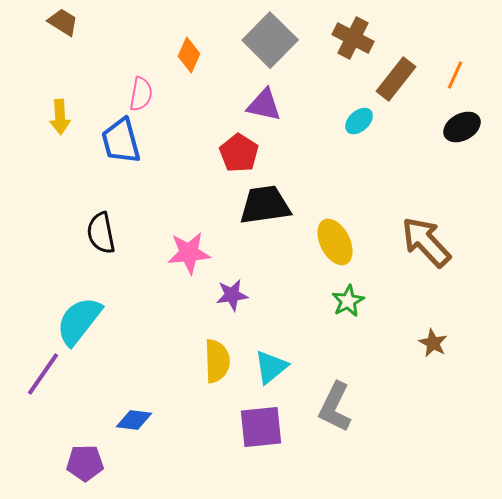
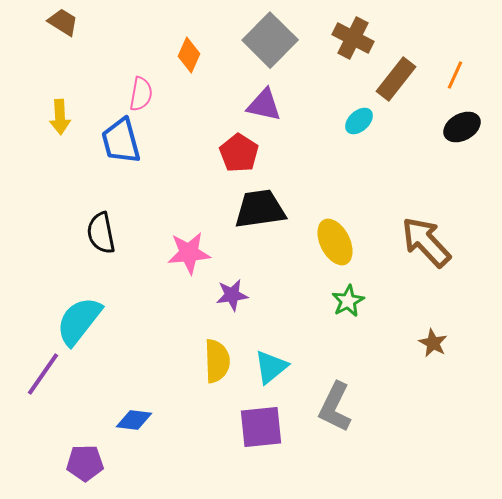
black trapezoid: moved 5 px left, 4 px down
